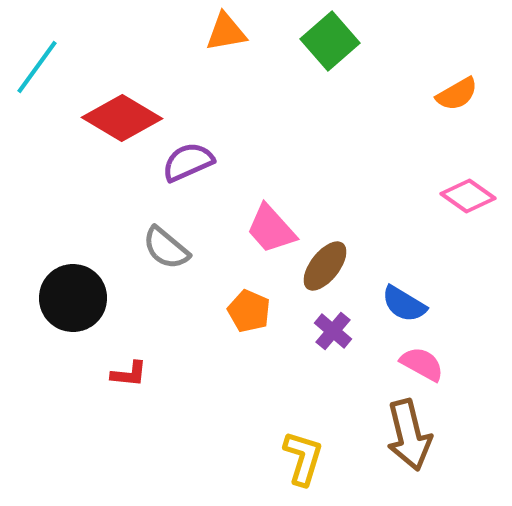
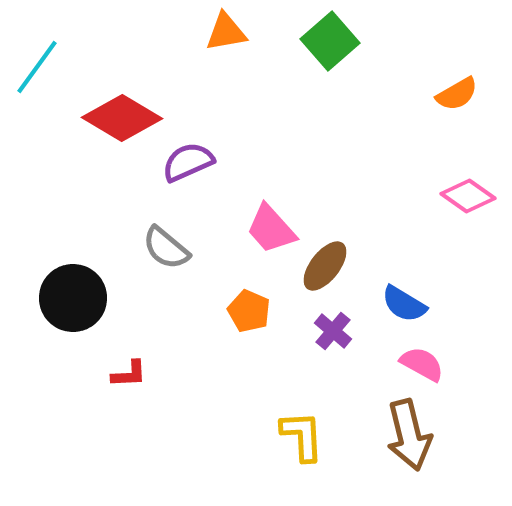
red L-shape: rotated 9 degrees counterclockwise
yellow L-shape: moved 1 px left, 22 px up; rotated 20 degrees counterclockwise
